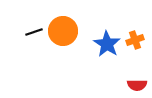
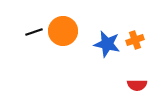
blue star: rotated 20 degrees counterclockwise
